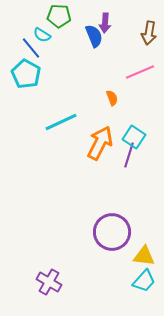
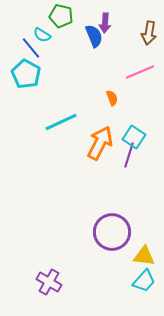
green pentagon: moved 2 px right; rotated 10 degrees clockwise
